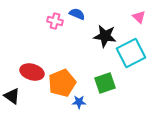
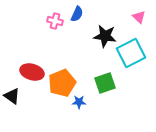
blue semicircle: rotated 91 degrees clockwise
